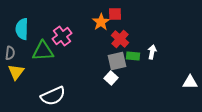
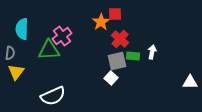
green triangle: moved 6 px right, 1 px up
